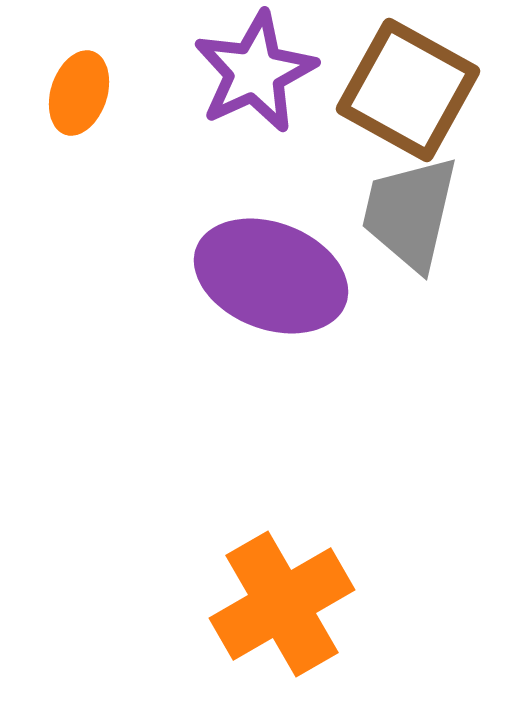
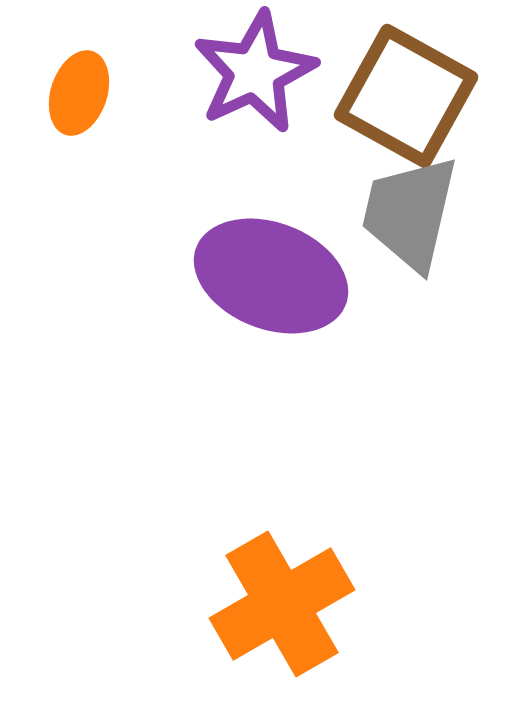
brown square: moved 2 px left, 6 px down
